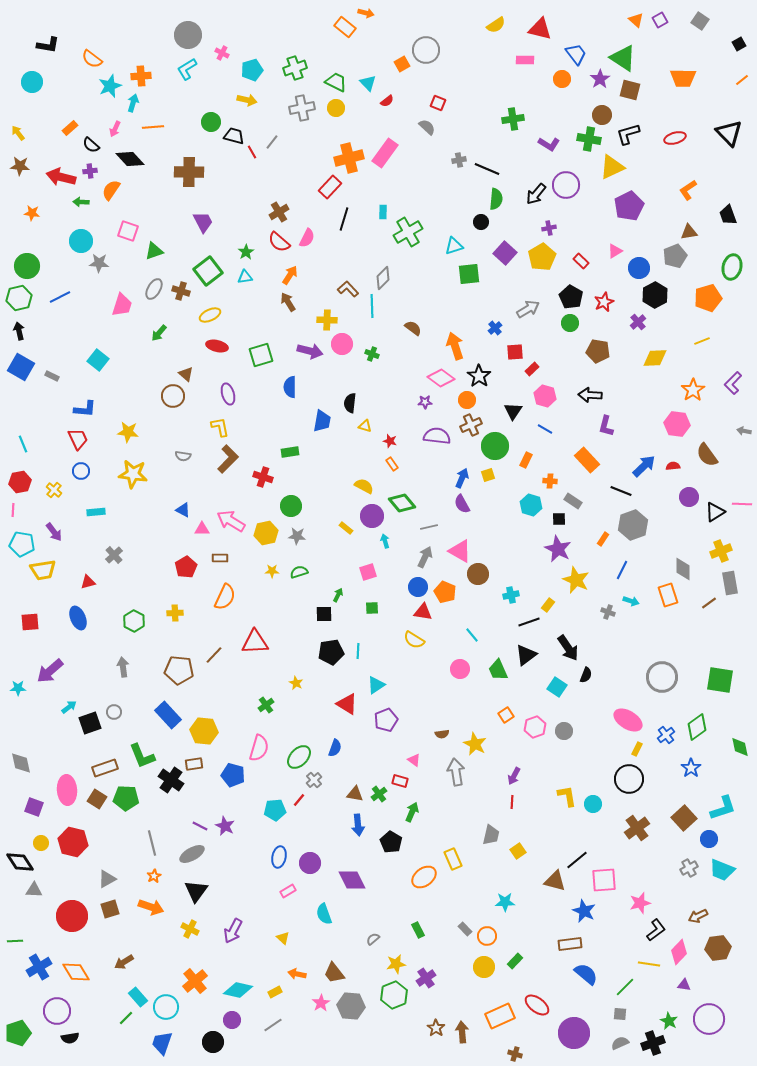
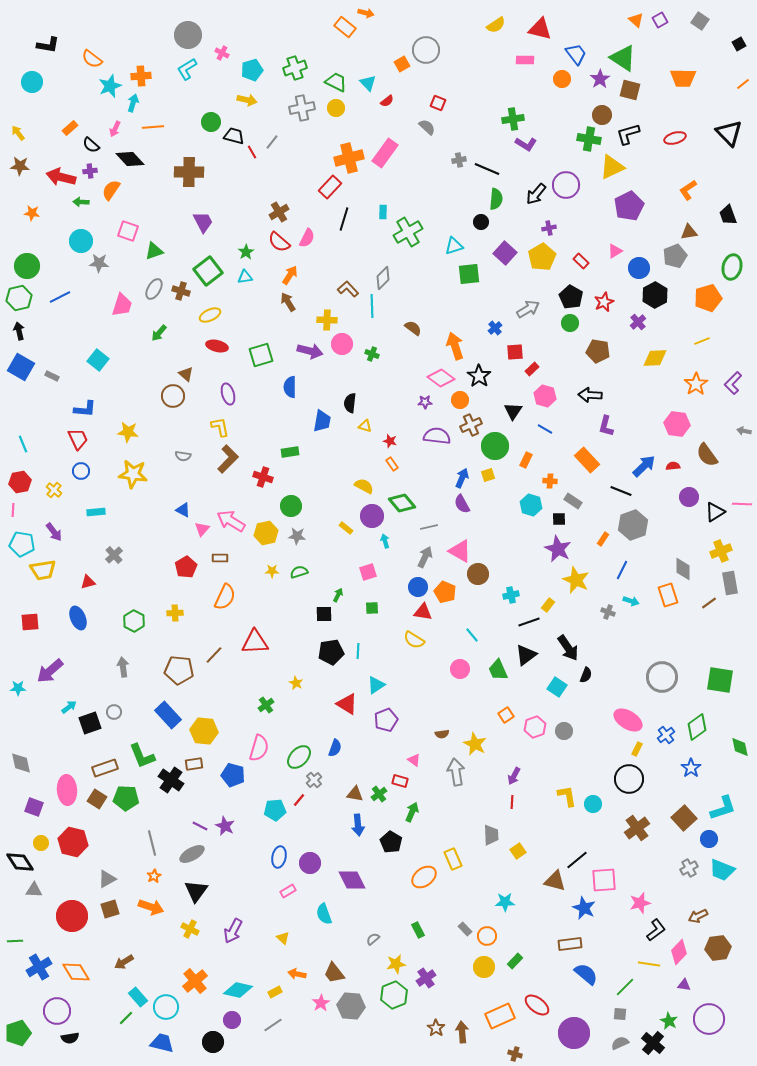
orange line at (742, 80): moved 1 px right, 4 px down
purple L-shape at (549, 144): moved 23 px left
orange star at (693, 390): moved 3 px right, 6 px up
orange circle at (467, 400): moved 7 px left
pink triangle at (202, 529): rotated 49 degrees counterclockwise
gray trapezoid at (491, 835): rotated 15 degrees counterclockwise
blue star at (584, 911): moved 3 px up
blue trapezoid at (162, 1043): rotated 85 degrees clockwise
black cross at (653, 1043): rotated 30 degrees counterclockwise
